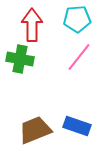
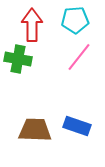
cyan pentagon: moved 2 px left, 1 px down
green cross: moved 2 px left
brown trapezoid: rotated 24 degrees clockwise
